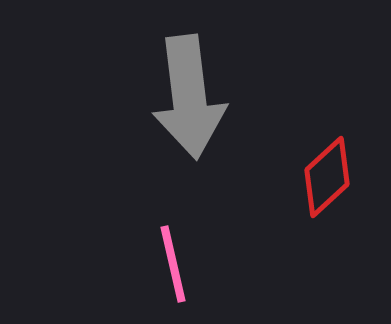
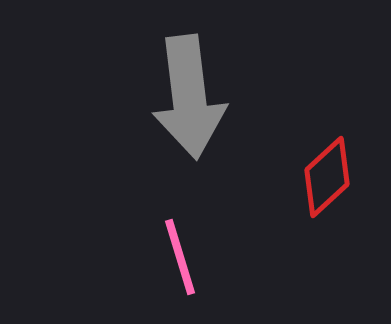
pink line: moved 7 px right, 7 px up; rotated 4 degrees counterclockwise
